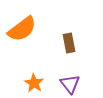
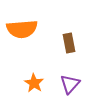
orange semicircle: rotated 32 degrees clockwise
purple triangle: rotated 20 degrees clockwise
